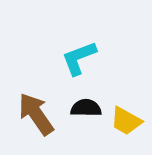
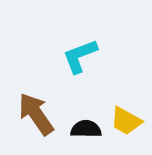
cyan L-shape: moved 1 px right, 2 px up
black semicircle: moved 21 px down
